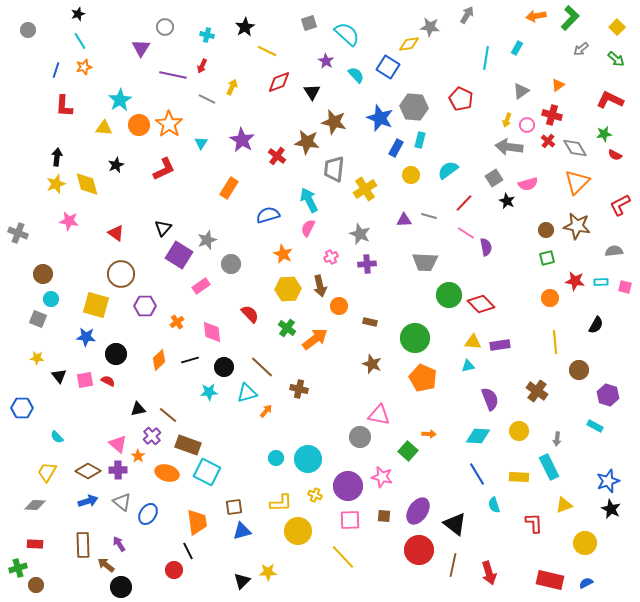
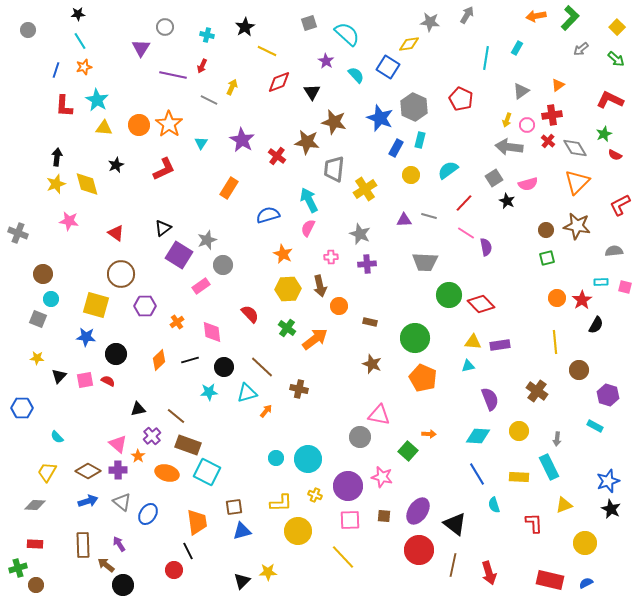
black star at (78, 14): rotated 16 degrees clockwise
gray star at (430, 27): moved 5 px up
gray line at (207, 99): moved 2 px right, 1 px down
cyan star at (120, 100): moved 23 px left; rotated 10 degrees counterclockwise
gray hexagon at (414, 107): rotated 20 degrees clockwise
red cross at (552, 115): rotated 24 degrees counterclockwise
green star at (604, 134): rotated 14 degrees counterclockwise
black triangle at (163, 228): rotated 12 degrees clockwise
pink cross at (331, 257): rotated 24 degrees clockwise
gray circle at (231, 264): moved 8 px left, 1 px down
red star at (575, 281): moved 7 px right, 19 px down; rotated 30 degrees clockwise
orange circle at (550, 298): moved 7 px right
black triangle at (59, 376): rotated 21 degrees clockwise
brown line at (168, 415): moved 8 px right, 1 px down
black circle at (121, 587): moved 2 px right, 2 px up
